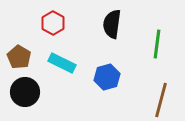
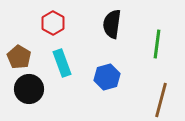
cyan rectangle: rotated 44 degrees clockwise
black circle: moved 4 px right, 3 px up
